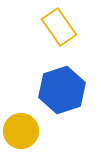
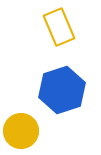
yellow rectangle: rotated 12 degrees clockwise
